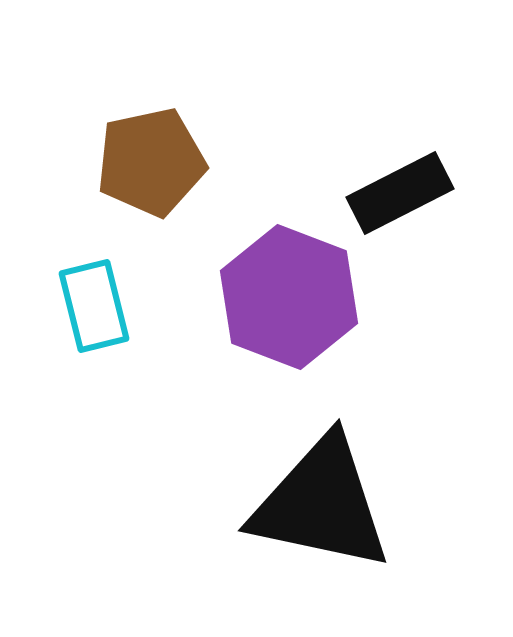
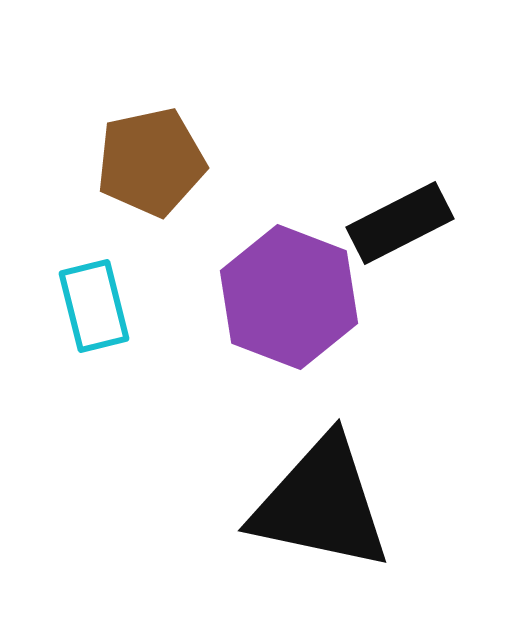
black rectangle: moved 30 px down
